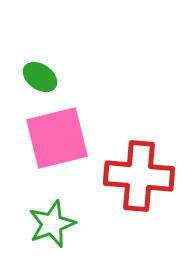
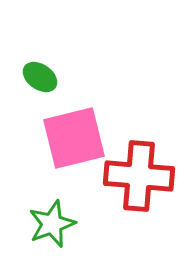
pink square: moved 17 px right
